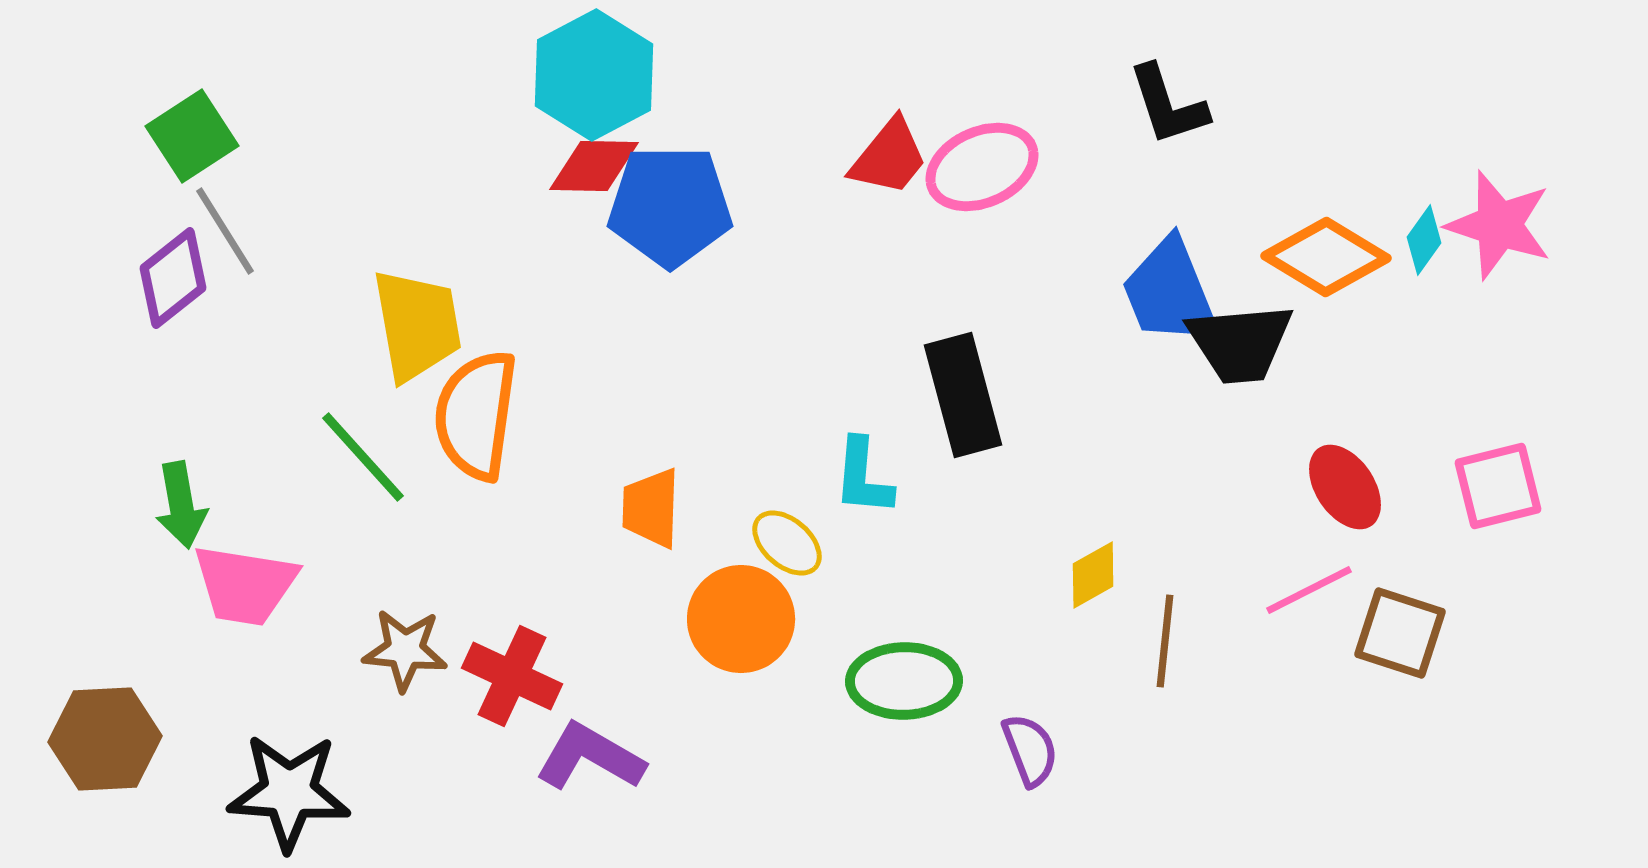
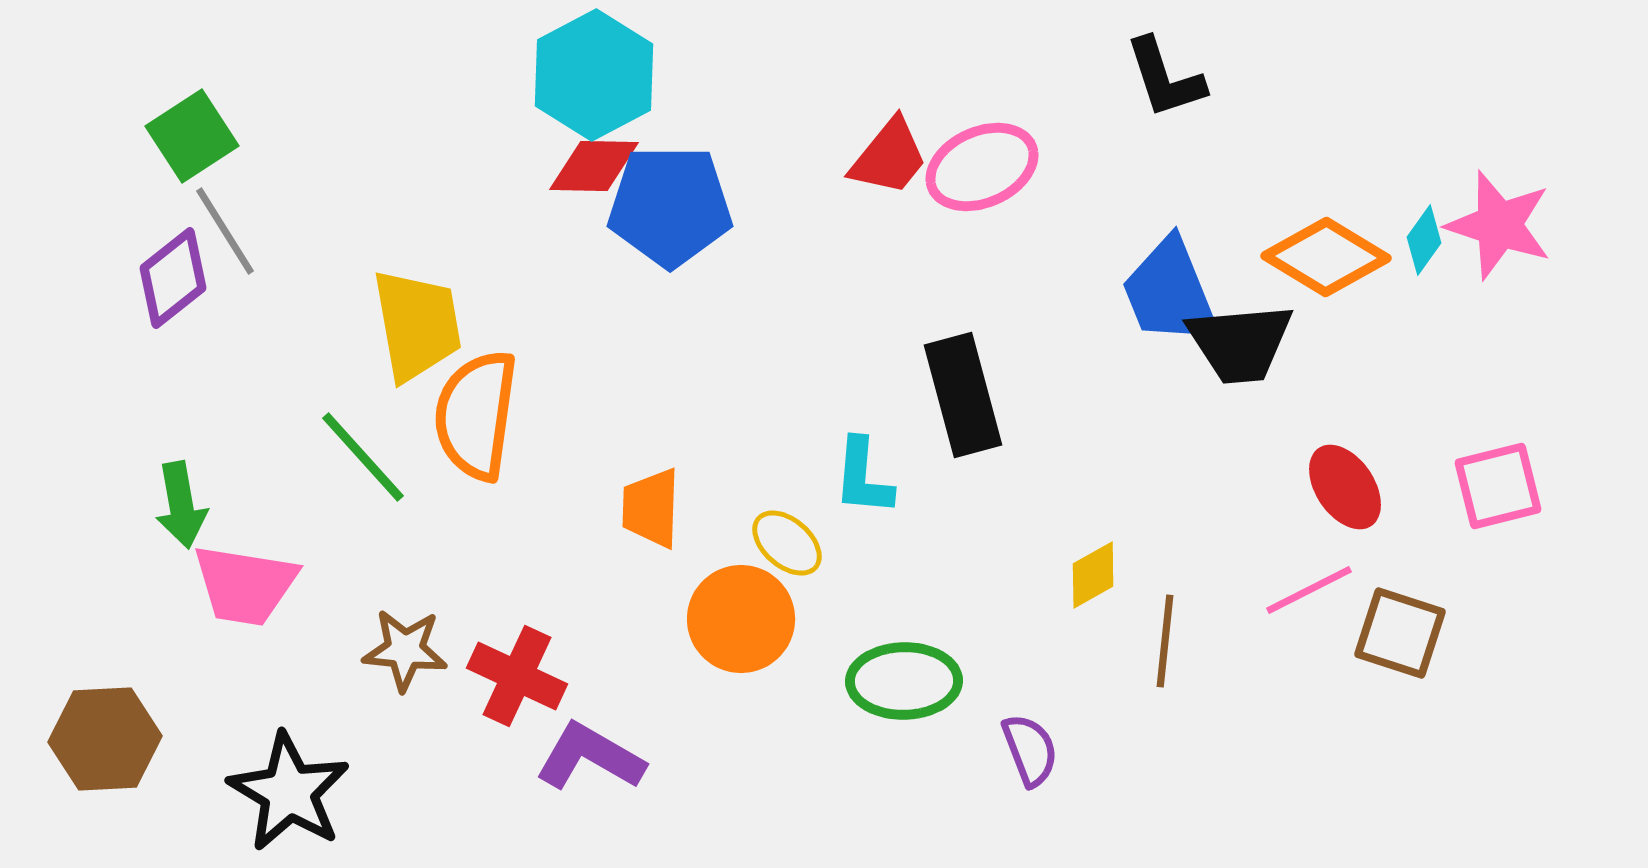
black L-shape: moved 3 px left, 27 px up
red cross: moved 5 px right
black star: rotated 27 degrees clockwise
